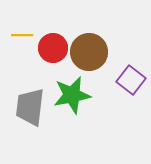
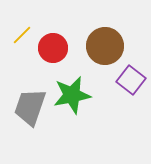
yellow line: rotated 45 degrees counterclockwise
brown circle: moved 16 px right, 6 px up
gray trapezoid: rotated 12 degrees clockwise
